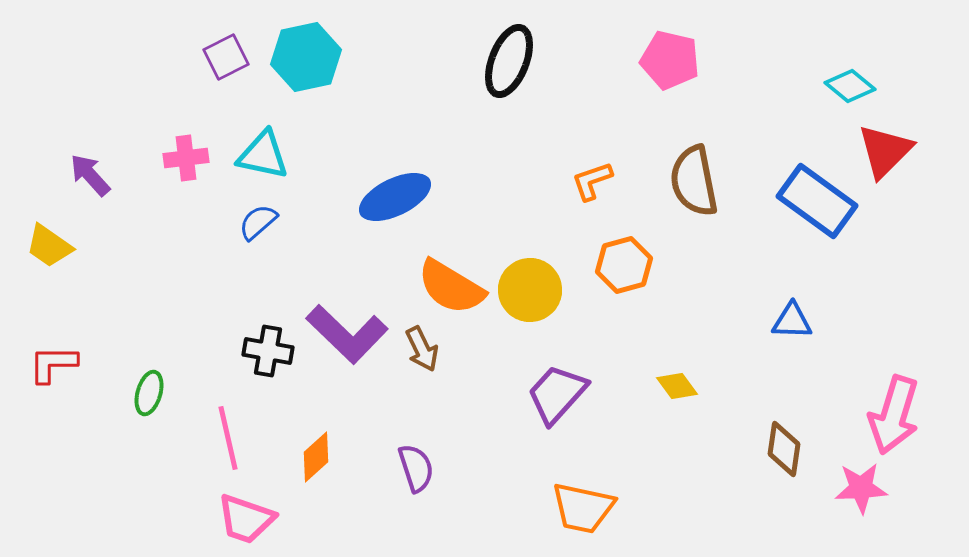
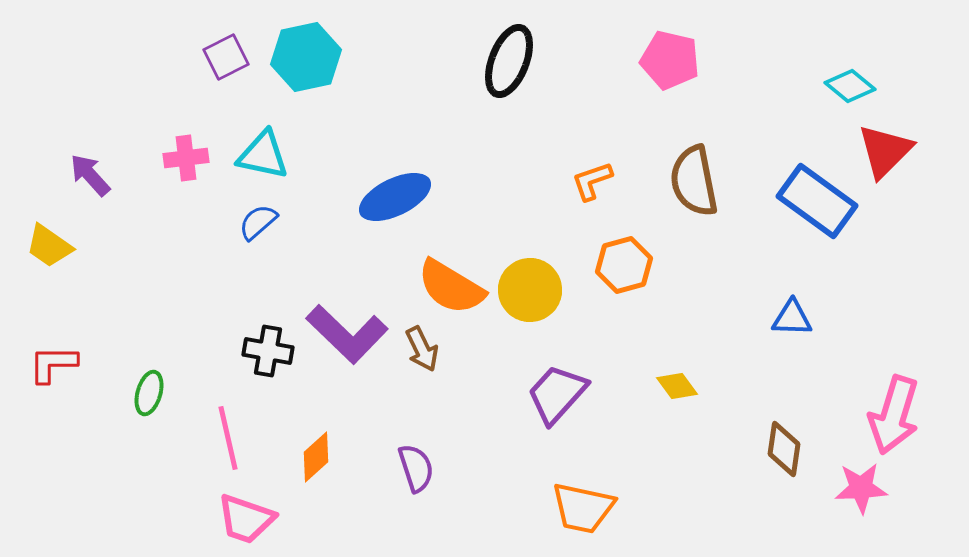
blue triangle: moved 3 px up
